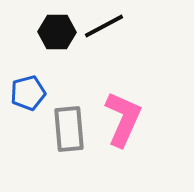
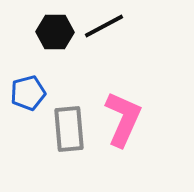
black hexagon: moved 2 px left
